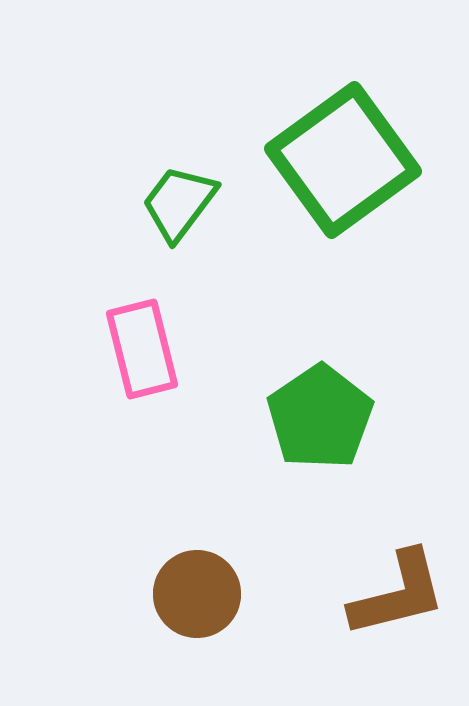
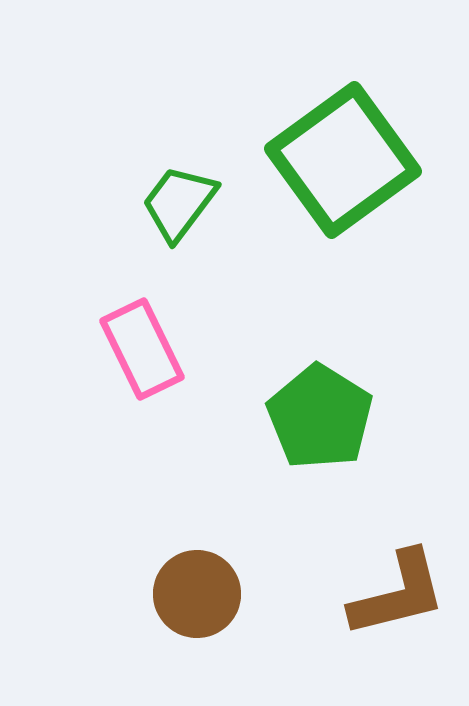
pink rectangle: rotated 12 degrees counterclockwise
green pentagon: rotated 6 degrees counterclockwise
